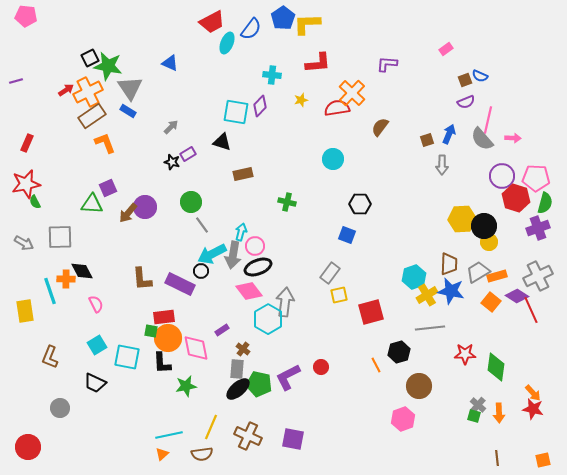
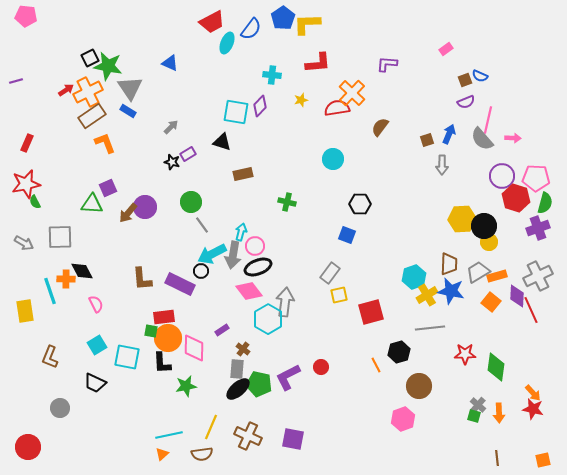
purple diamond at (517, 296): rotated 60 degrees clockwise
pink diamond at (196, 348): moved 2 px left; rotated 12 degrees clockwise
